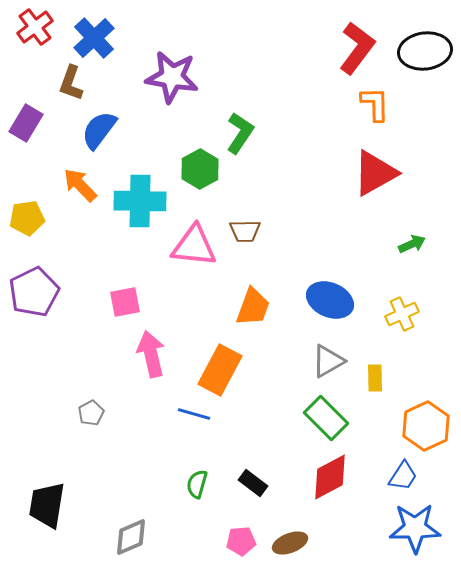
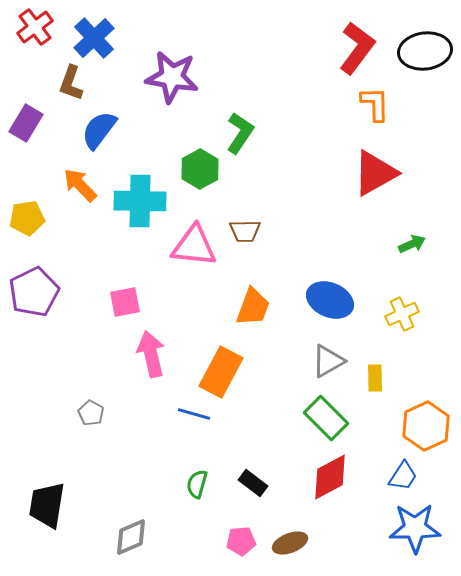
orange rectangle: moved 1 px right, 2 px down
gray pentagon: rotated 15 degrees counterclockwise
